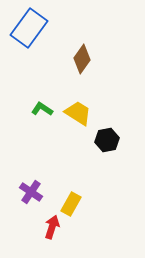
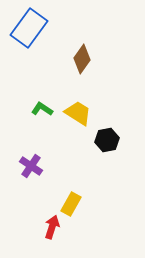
purple cross: moved 26 px up
